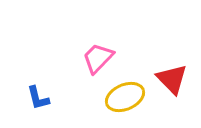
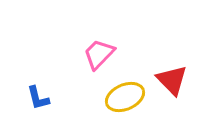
pink trapezoid: moved 1 px right, 4 px up
red triangle: moved 1 px down
